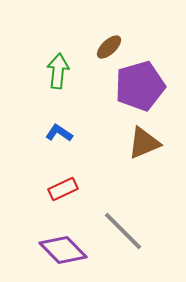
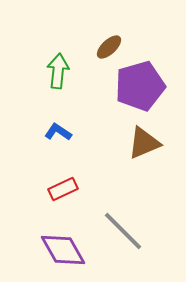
blue L-shape: moved 1 px left, 1 px up
purple diamond: rotated 15 degrees clockwise
